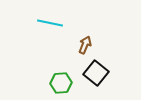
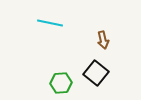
brown arrow: moved 18 px right, 5 px up; rotated 144 degrees clockwise
